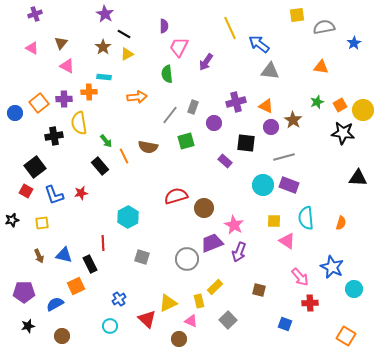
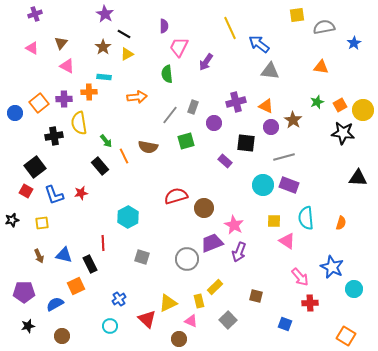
brown square at (259, 290): moved 3 px left, 6 px down
